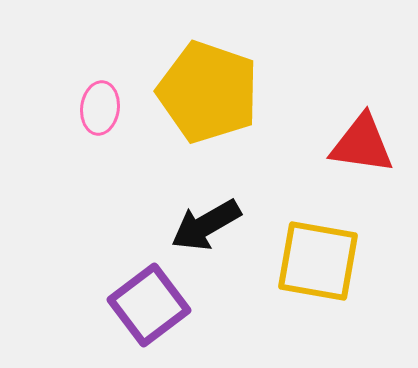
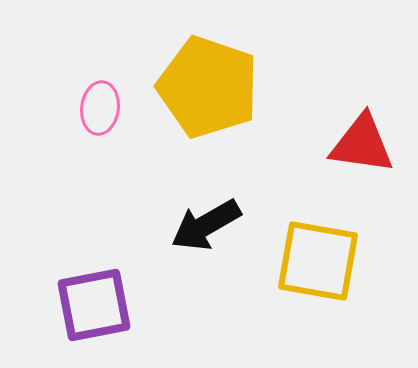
yellow pentagon: moved 5 px up
purple square: moved 55 px left; rotated 26 degrees clockwise
